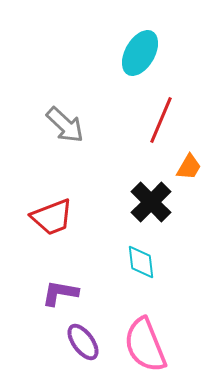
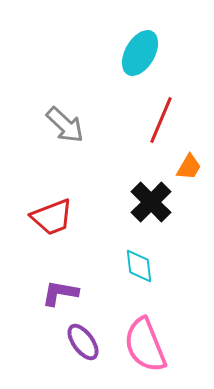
cyan diamond: moved 2 px left, 4 px down
